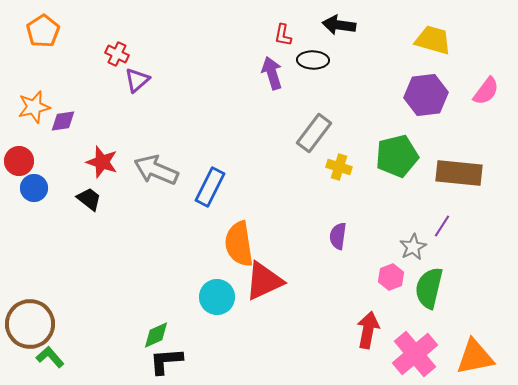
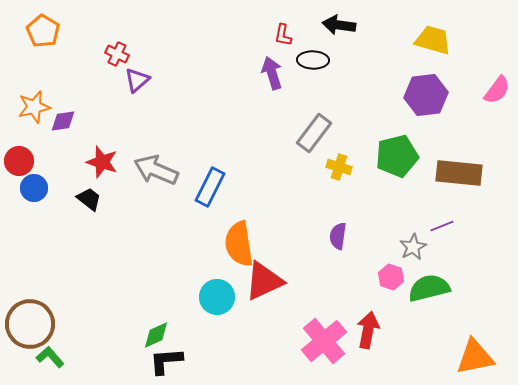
orange pentagon: rotated 8 degrees counterclockwise
pink semicircle: moved 11 px right, 1 px up
purple line: rotated 35 degrees clockwise
pink hexagon: rotated 20 degrees counterclockwise
green semicircle: rotated 63 degrees clockwise
pink cross: moved 91 px left, 13 px up
